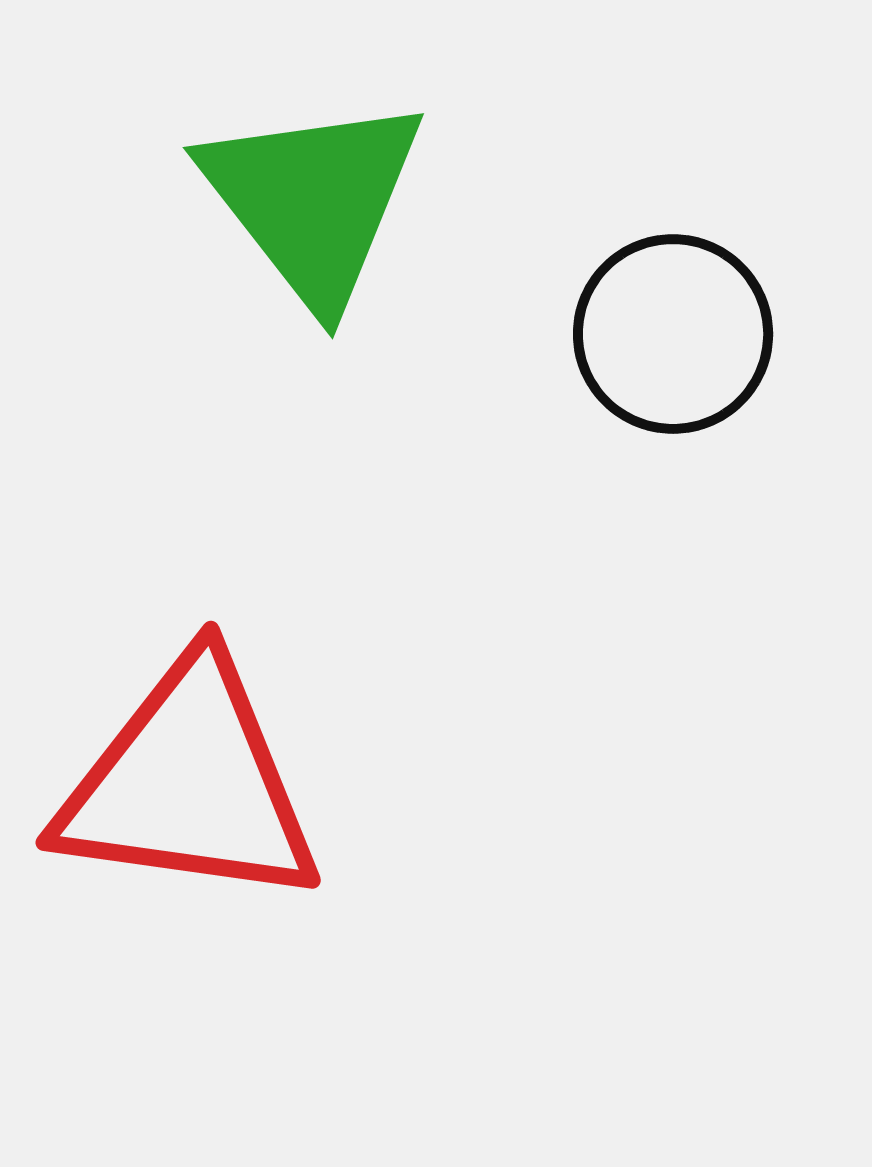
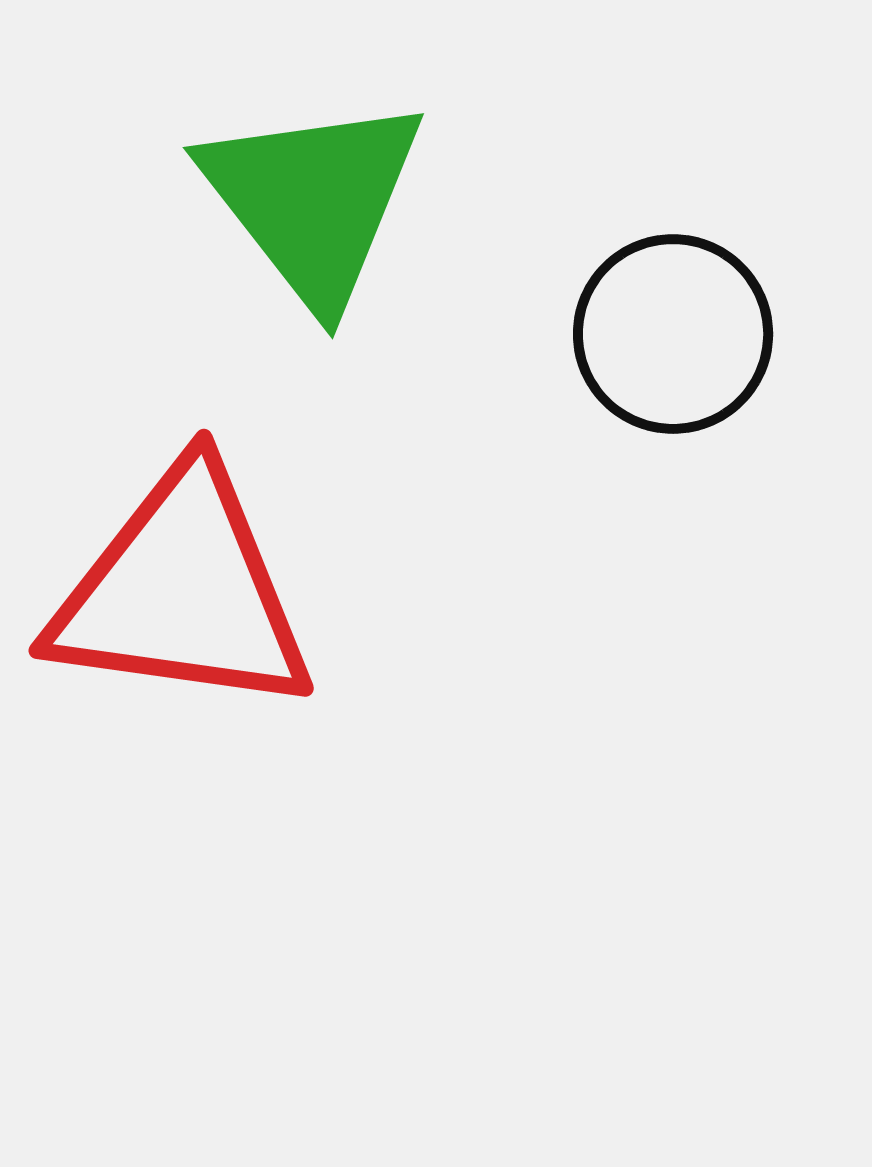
red triangle: moved 7 px left, 192 px up
